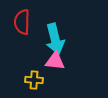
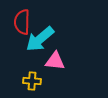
cyan arrow: moved 15 px left; rotated 64 degrees clockwise
yellow cross: moved 2 px left, 1 px down
